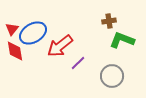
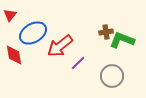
brown cross: moved 3 px left, 11 px down
red triangle: moved 2 px left, 14 px up
red diamond: moved 1 px left, 4 px down
